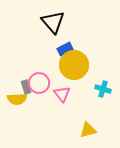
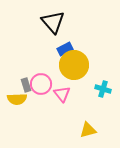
pink circle: moved 2 px right, 1 px down
gray rectangle: moved 2 px up
